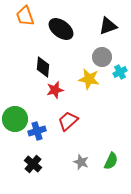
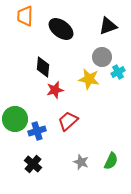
orange trapezoid: rotated 20 degrees clockwise
cyan cross: moved 2 px left
